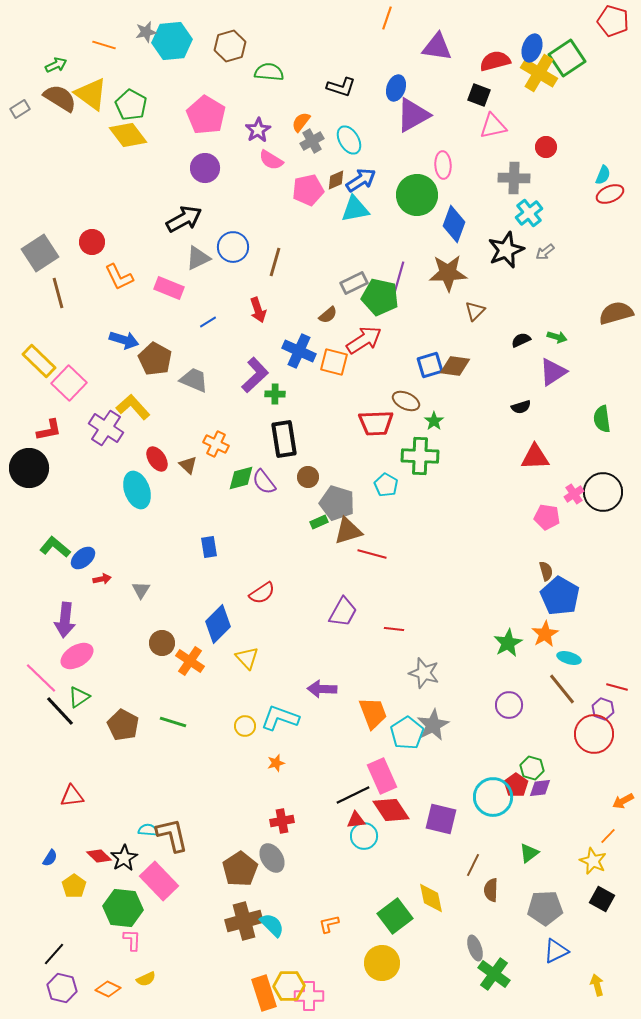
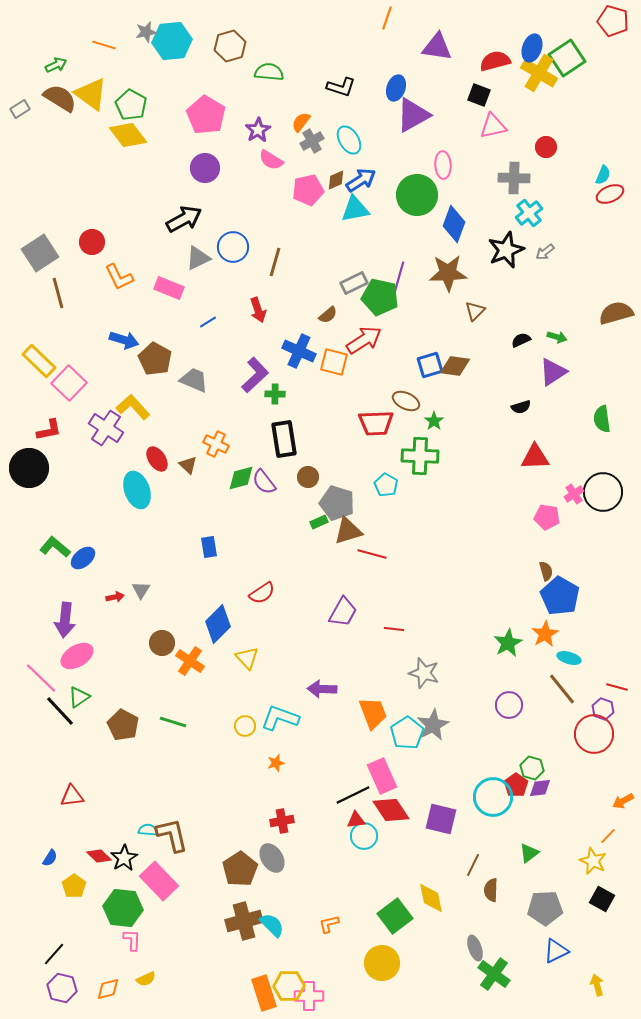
red arrow at (102, 579): moved 13 px right, 18 px down
orange diamond at (108, 989): rotated 40 degrees counterclockwise
